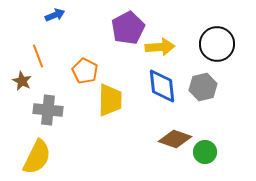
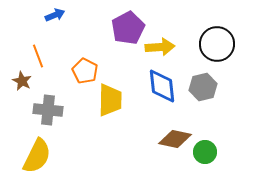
brown diamond: rotated 8 degrees counterclockwise
yellow semicircle: moved 1 px up
